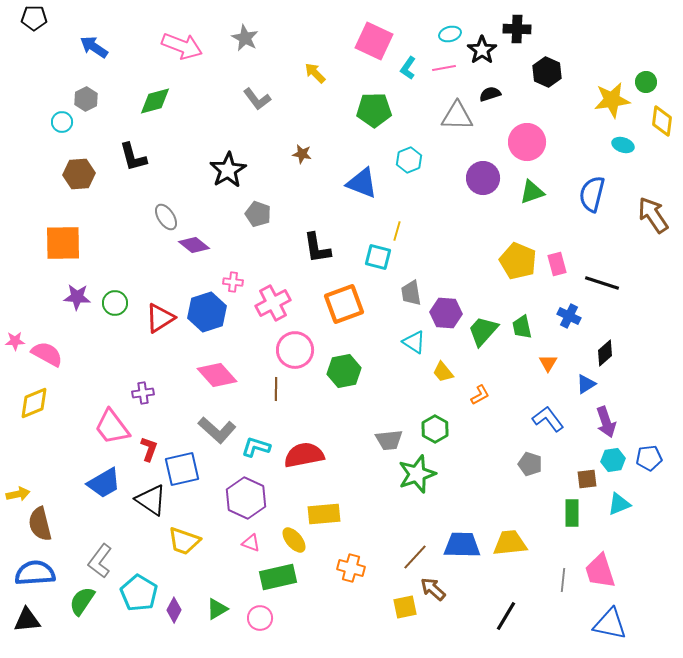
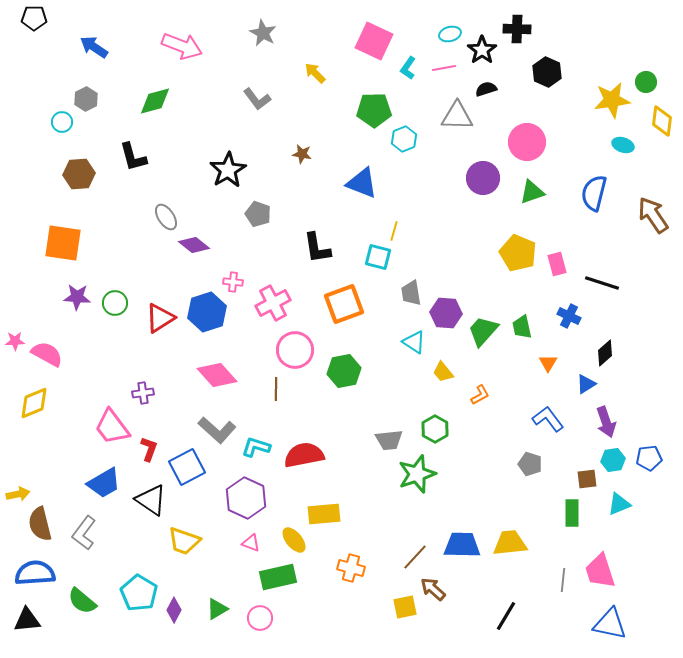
gray star at (245, 38): moved 18 px right, 5 px up
black semicircle at (490, 94): moved 4 px left, 5 px up
cyan hexagon at (409, 160): moved 5 px left, 21 px up
blue semicircle at (592, 194): moved 2 px right, 1 px up
yellow line at (397, 231): moved 3 px left
orange square at (63, 243): rotated 9 degrees clockwise
yellow pentagon at (518, 261): moved 8 px up
blue square at (182, 469): moved 5 px right, 2 px up; rotated 15 degrees counterclockwise
gray L-shape at (100, 561): moved 16 px left, 28 px up
green semicircle at (82, 601): rotated 84 degrees counterclockwise
